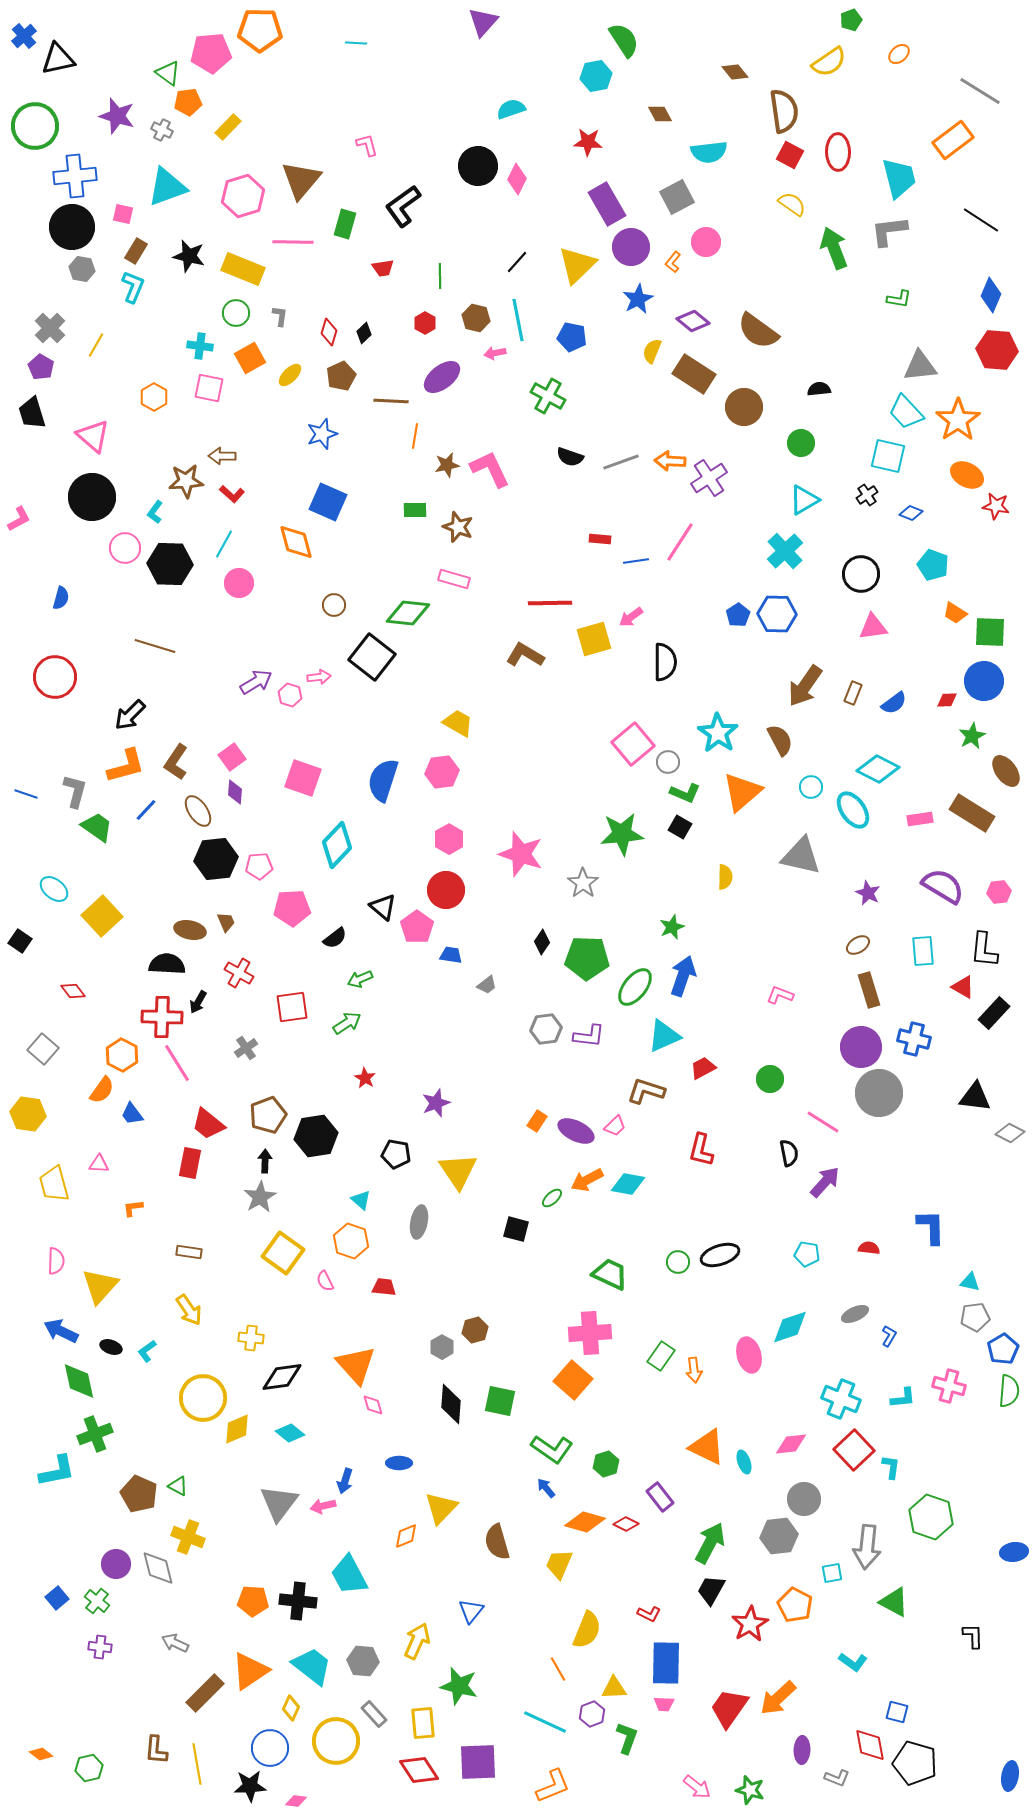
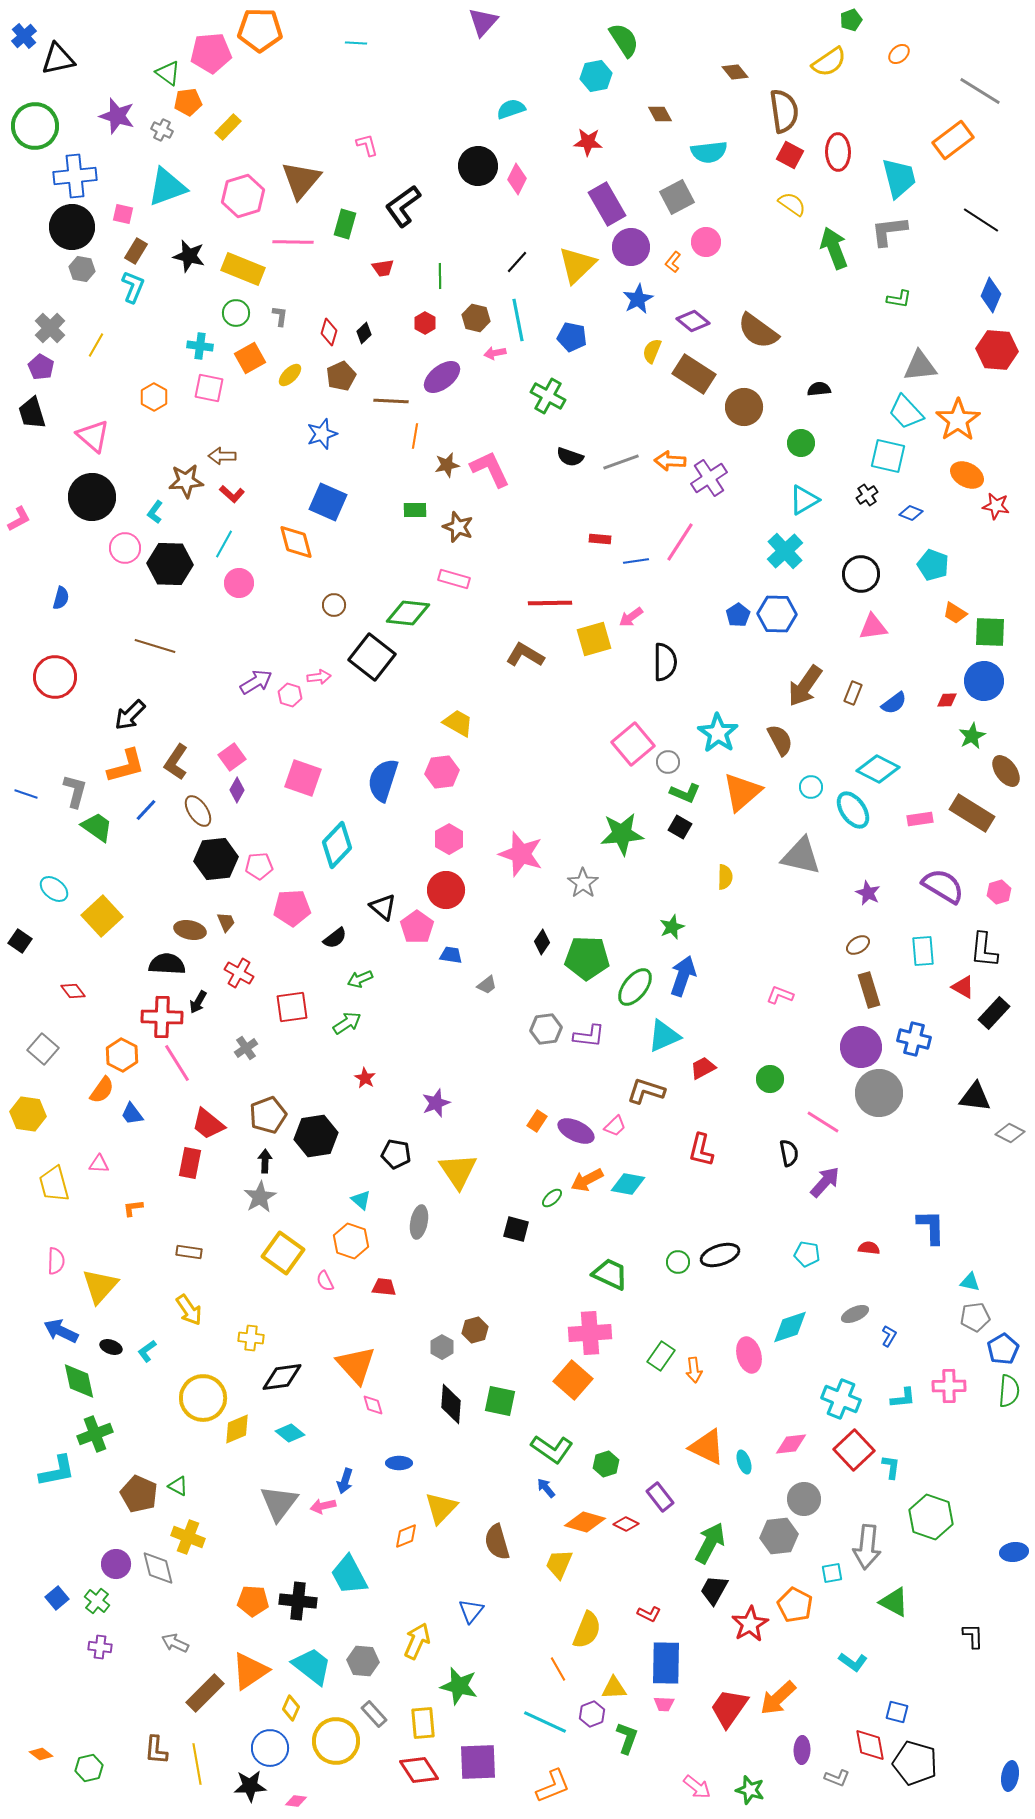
purple diamond at (235, 792): moved 2 px right, 2 px up; rotated 25 degrees clockwise
pink hexagon at (999, 892): rotated 10 degrees counterclockwise
pink cross at (949, 1386): rotated 16 degrees counterclockwise
black trapezoid at (711, 1590): moved 3 px right
